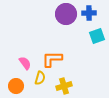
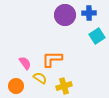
purple circle: moved 1 px left, 1 px down
cyan square: rotated 14 degrees counterclockwise
yellow semicircle: rotated 72 degrees counterclockwise
